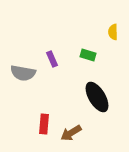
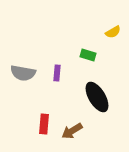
yellow semicircle: rotated 119 degrees counterclockwise
purple rectangle: moved 5 px right, 14 px down; rotated 28 degrees clockwise
brown arrow: moved 1 px right, 2 px up
